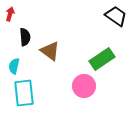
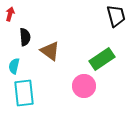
black trapezoid: rotated 40 degrees clockwise
